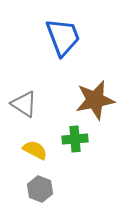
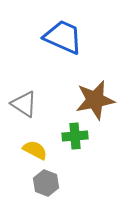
blue trapezoid: rotated 45 degrees counterclockwise
green cross: moved 3 px up
gray hexagon: moved 6 px right, 6 px up
